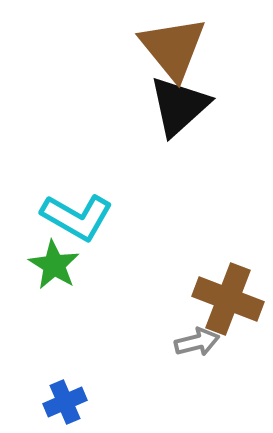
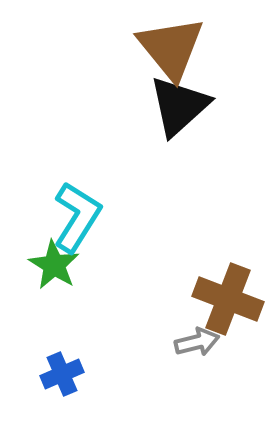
brown triangle: moved 2 px left
cyan L-shape: rotated 88 degrees counterclockwise
blue cross: moved 3 px left, 28 px up
